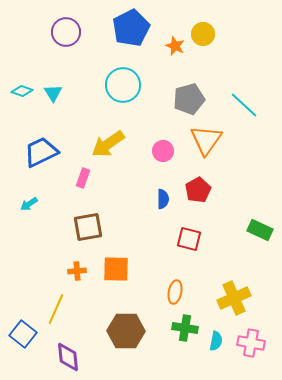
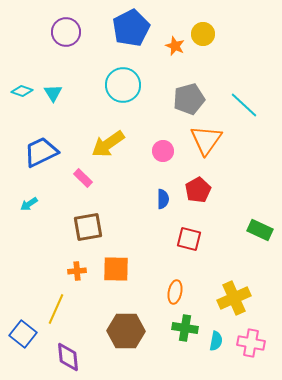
pink rectangle: rotated 66 degrees counterclockwise
